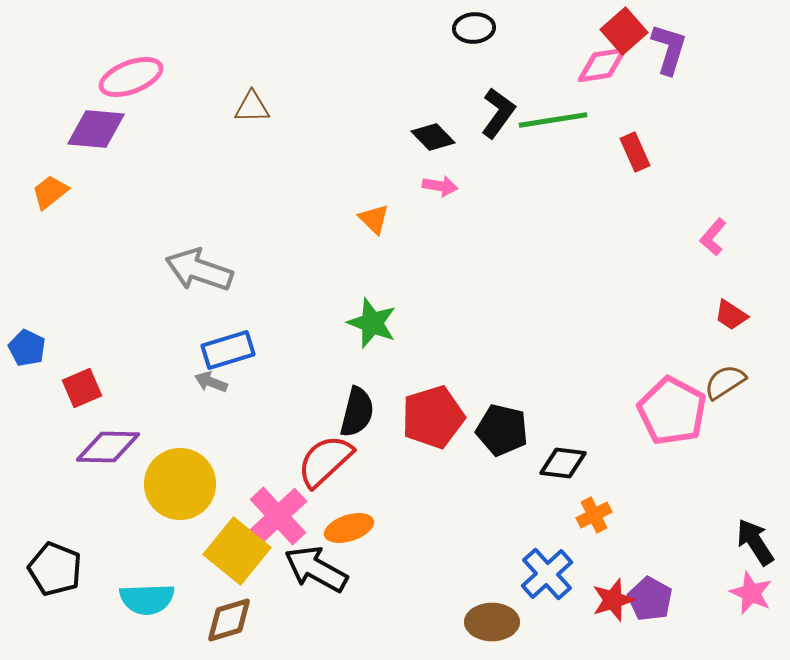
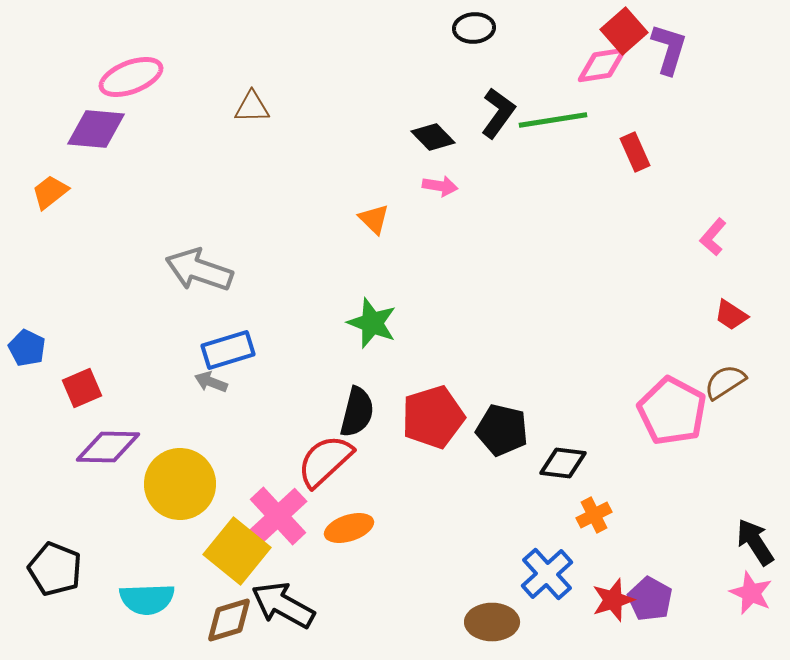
black arrow at (316, 569): moved 33 px left, 36 px down
